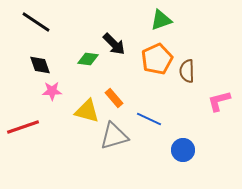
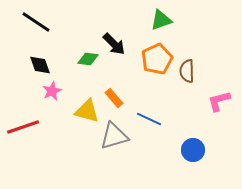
pink star: rotated 24 degrees counterclockwise
blue circle: moved 10 px right
